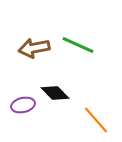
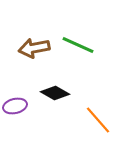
black diamond: rotated 16 degrees counterclockwise
purple ellipse: moved 8 px left, 1 px down
orange line: moved 2 px right
